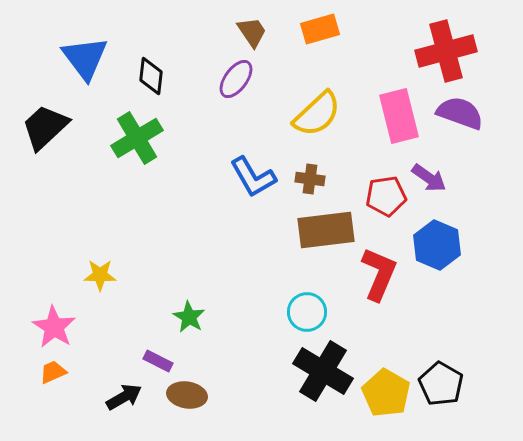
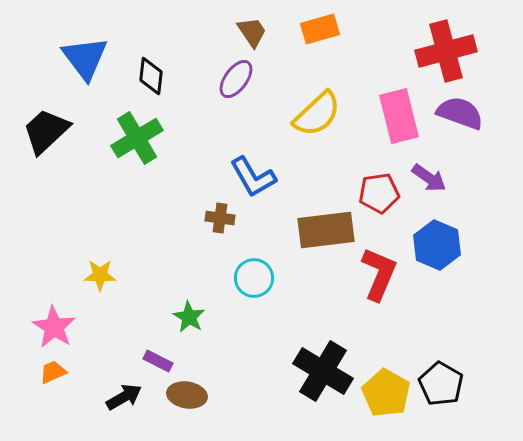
black trapezoid: moved 1 px right, 4 px down
brown cross: moved 90 px left, 39 px down
red pentagon: moved 7 px left, 3 px up
cyan circle: moved 53 px left, 34 px up
